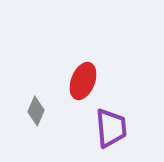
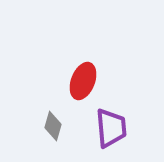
gray diamond: moved 17 px right, 15 px down; rotated 8 degrees counterclockwise
